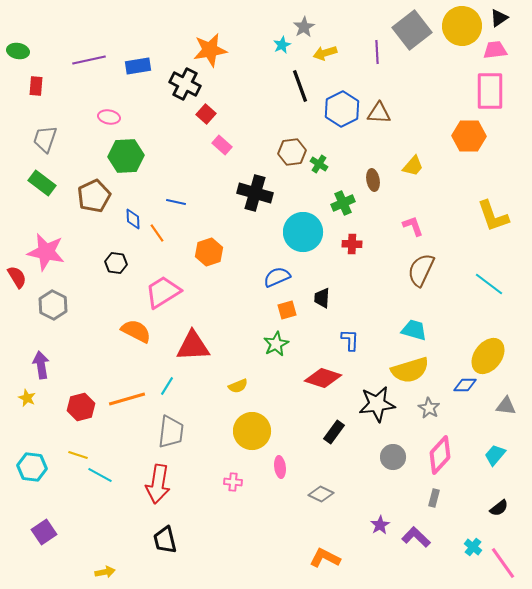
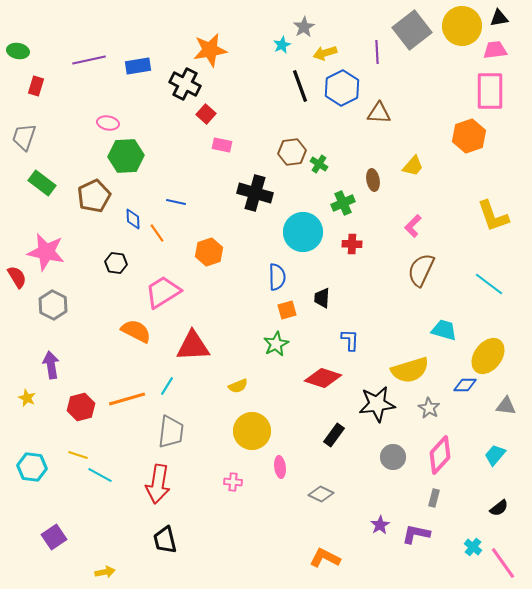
black triangle at (499, 18): rotated 24 degrees clockwise
red rectangle at (36, 86): rotated 12 degrees clockwise
blue hexagon at (342, 109): moved 21 px up
pink ellipse at (109, 117): moved 1 px left, 6 px down
orange hexagon at (469, 136): rotated 20 degrees counterclockwise
gray trapezoid at (45, 139): moved 21 px left, 2 px up
pink rectangle at (222, 145): rotated 30 degrees counterclockwise
pink L-shape at (413, 226): rotated 115 degrees counterclockwise
blue semicircle at (277, 277): rotated 112 degrees clockwise
cyan trapezoid at (414, 330): moved 30 px right
purple arrow at (41, 365): moved 10 px right
black rectangle at (334, 432): moved 3 px down
purple square at (44, 532): moved 10 px right, 5 px down
purple L-shape at (416, 537): moved 3 px up; rotated 32 degrees counterclockwise
